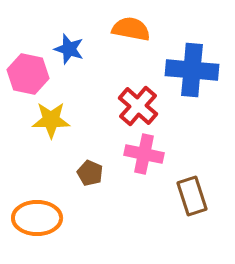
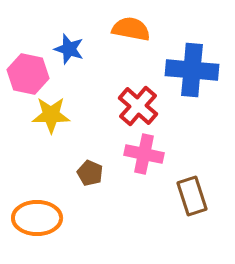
yellow star: moved 5 px up
